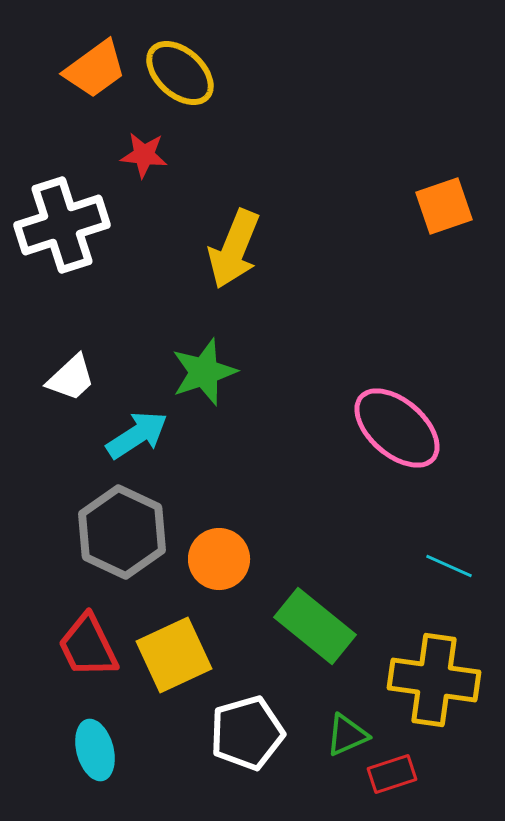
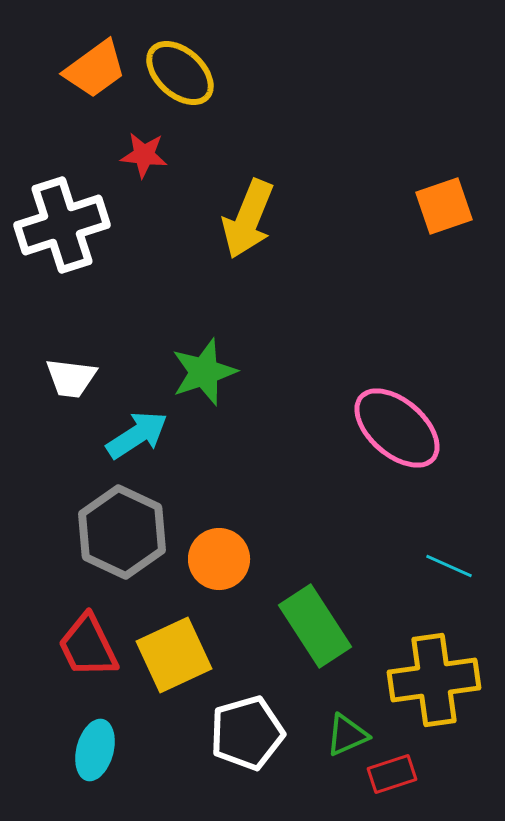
yellow arrow: moved 14 px right, 30 px up
white trapezoid: rotated 50 degrees clockwise
green rectangle: rotated 18 degrees clockwise
yellow cross: rotated 16 degrees counterclockwise
cyan ellipse: rotated 30 degrees clockwise
